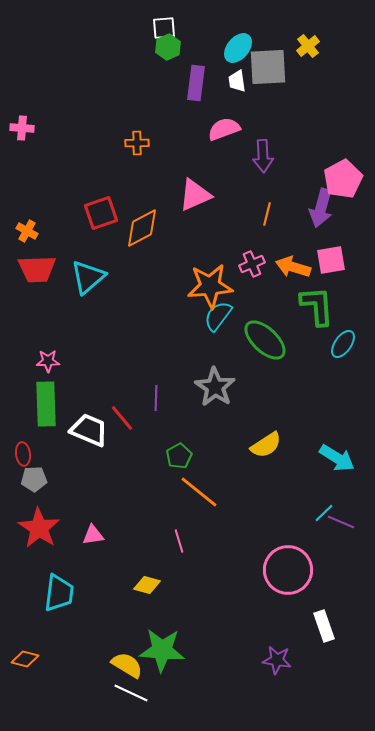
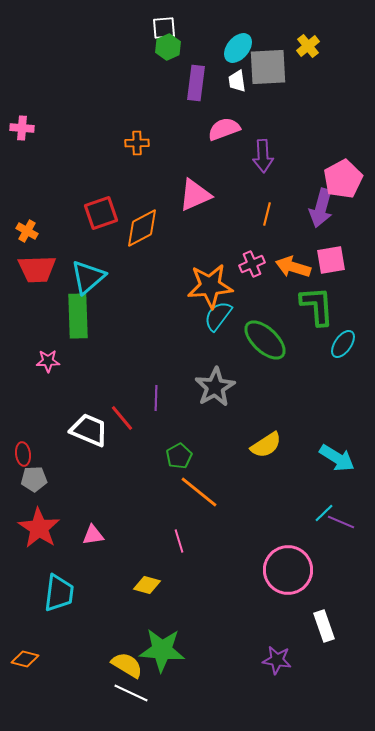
gray star at (215, 387): rotated 9 degrees clockwise
green rectangle at (46, 404): moved 32 px right, 88 px up
